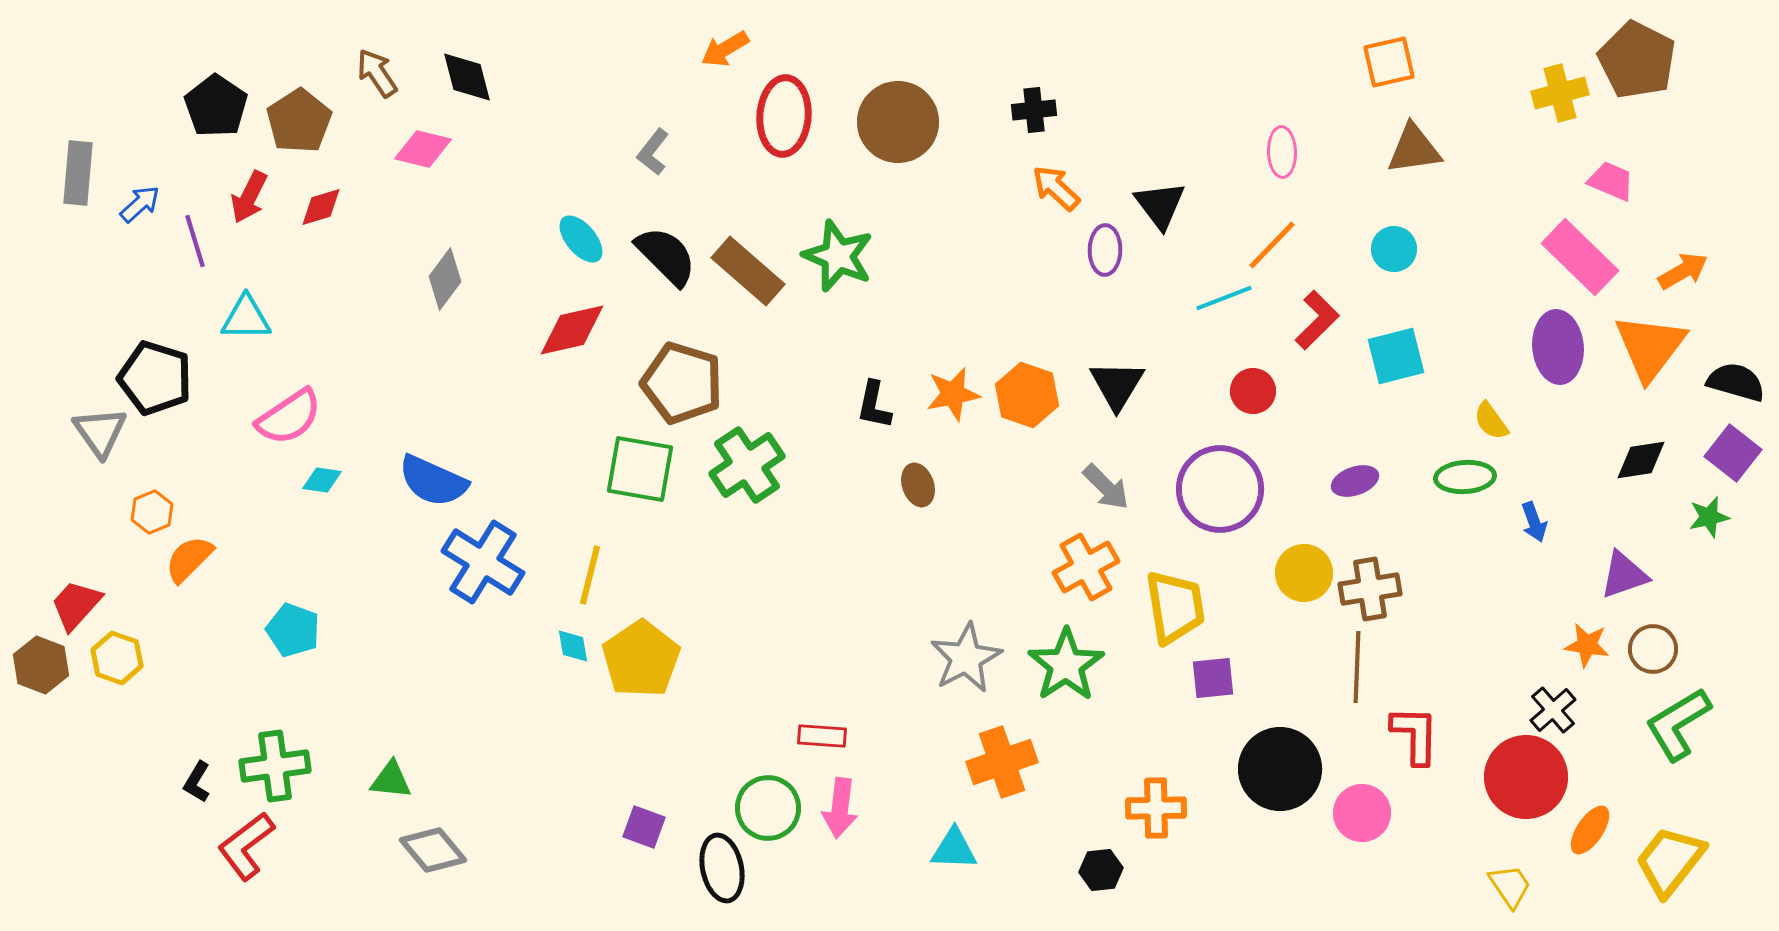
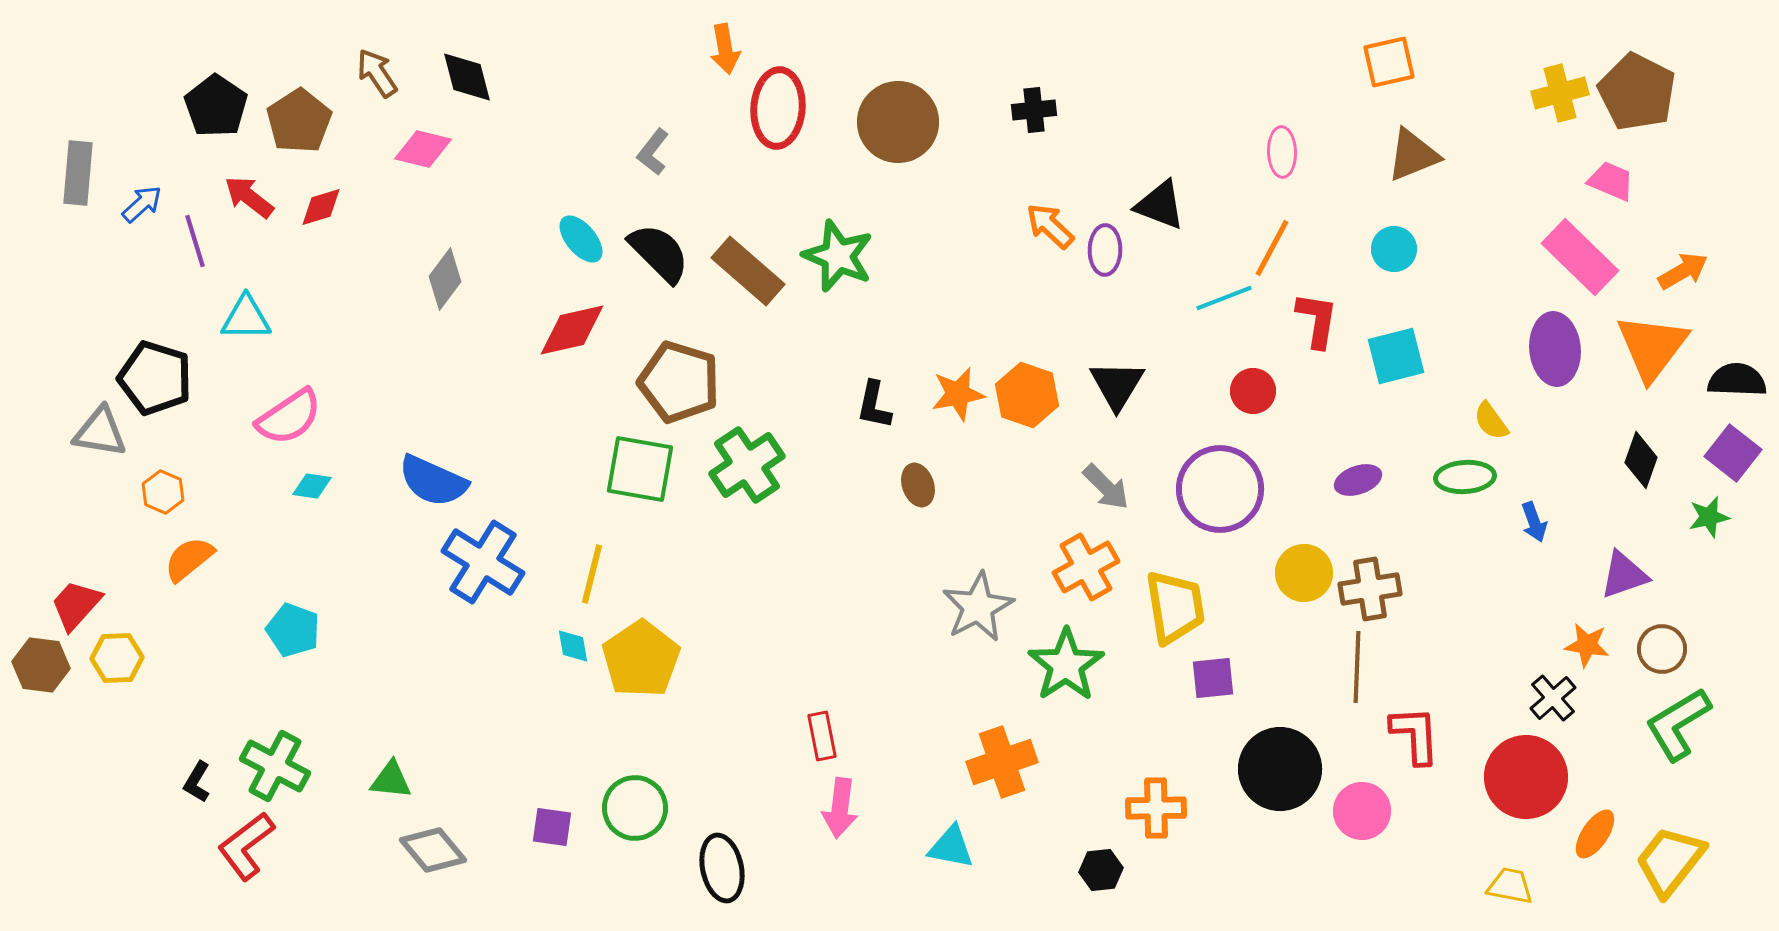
orange arrow at (725, 49): rotated 69 degrees counterclockwise
brown pentagon at (1637, 60): moved 32 px down
red ellipse at (784, 116): moved 6 px left, 8 px up
brown triangle at (1414, 149): moved 1 px left, 6 px down; rotated 14 degrees counterclockwise
orange arrow at (1056, 188): moved 6 px left, 38 px down
red arrow at (249, 197): rotated 102 degrees clockwise
blue arrow at (140, 204): moved 2 px right
black triangle at (1160, 205): rotated 32 degrees counterclockwise
orange line at (1272, 245): moved 3 px down; rotated 16 degrees counterclockwise
black semicircle at (666, 256): moved 7 px left, 3 px up
red L-shape at (1317, 320): rotated 36 degrees counterclockwise
purple ellipse at (1558, 347): moved 3 px left, 2 px down
orange triangle at (1650, 347): moved 2 px right
black semicircle at (1736, 382): moved 1 px right, 2 px up; rotated 14 degrees counterclockwise
brown pentagon at (682, 383): moved 3 px left, 1 px up
orange star at (953, 394): moved 5 px right
gray triangle at (100, 432): rotated 46 degrees counterclockwise
black diamond at (1641, 460): rotated 62 degrees counterclockwise
cyan diamond at (322, 480): moved 10 px left, 6 px down
purple ellipse at (1355, 481): moved 3 px right, 1 px up
orange hexagon at (152, 512): moved 11 px right, 20 px up; rotated 15 degrees counterclockwise
orange semicircle at (189, 559): rotated 6 degrees clockwise
yellow line at (590, 575): moved 2 px right, 1 px up
brown circle at (1653, 649): moved 9 px right
yellow hexagon at (117, 658): rotated 21 degrees counterclockwise
gray star at (966, 658): moved 12 px right, 51 px up
brown hexagon at (41, 665): rotated 14 degrees counterclockwise
black cross at (1553, 710): moved 12 px up
red L-shape at (1415, 735): rotated 4 degrees counterclockwise
red rectangle at (822, 736): rotated 75 degrees clockwise
green cross at (275, 766): rotated 36 degrees clockwise
green circle at (768, 808): moved 133 px left
pink circle at (1362, 813): moved 2 px up
purple square at (644, 827): moved 92 px left; rotated 12 degrees counterclockwise
orange ellipse at (1590, 830): moved 5 px right, 4 px down
cyan triangle at (954, 849): moved 3 px left, 2 px up; rotated 9 degrees clockwise
yellow trapezoid at (1510, 886): rotated 45 degrees counterclockwise
